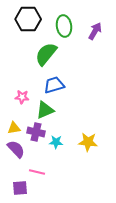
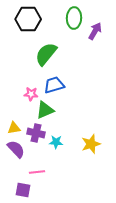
green ellipse: moved 10 px right, 8 px up; rotated 10 degrees clockwise
pink star: moved 9 px right, 3 px up
purple cross: moved 1 px down
yellow star: moved 3 px right, 2 px down; rotated 24 degrees counterclockwise
pink line: rotated 21 degrees counterclockwise
purple square: moved 3 px right, 2 px down; rotated 14 degrees clockwise
